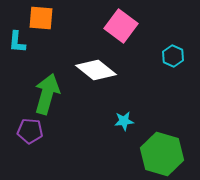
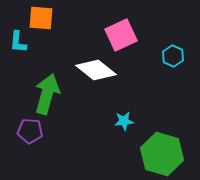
pink square: moved 9 px down; rotated 28 degrees clockwise
cyan L-shape: moved 1 px right
